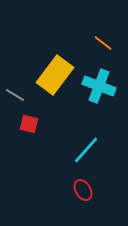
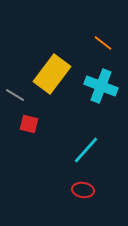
yellow rectangle: moved 3 px left, 1 px up
cyan cross: moved 2 px right
red ellipse: rotated 50 degrees counterclockwise
